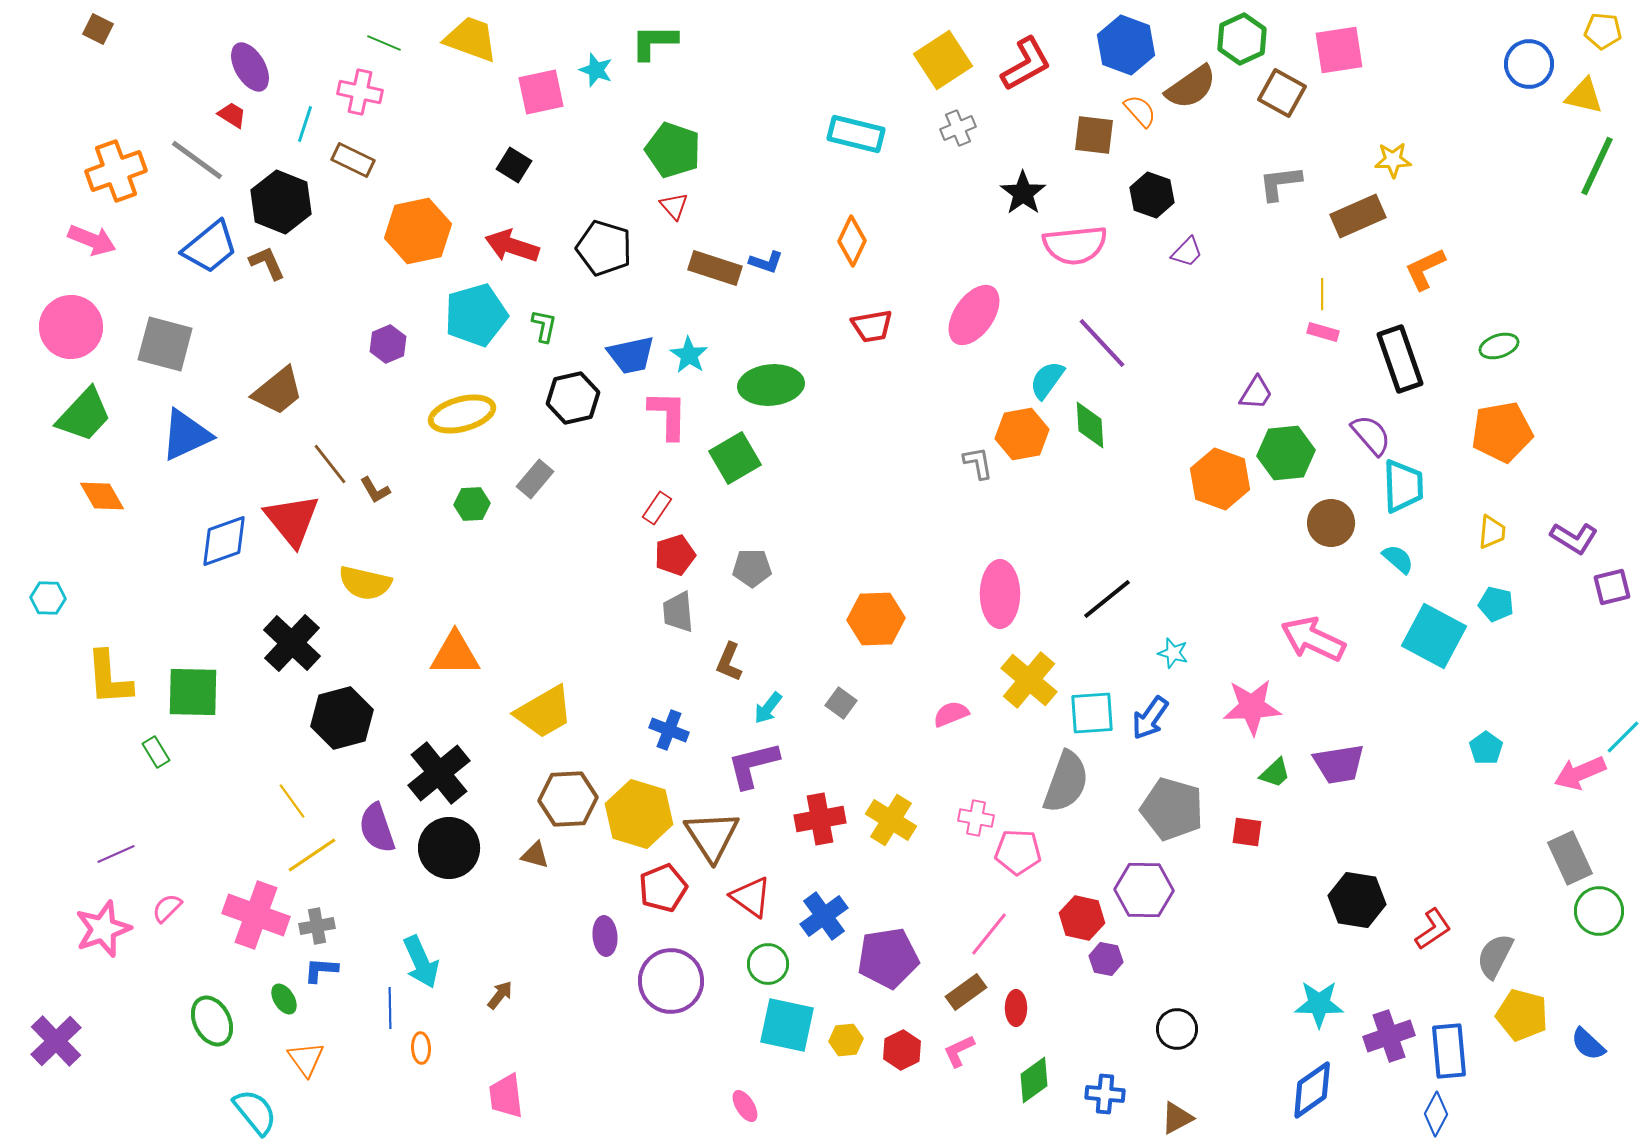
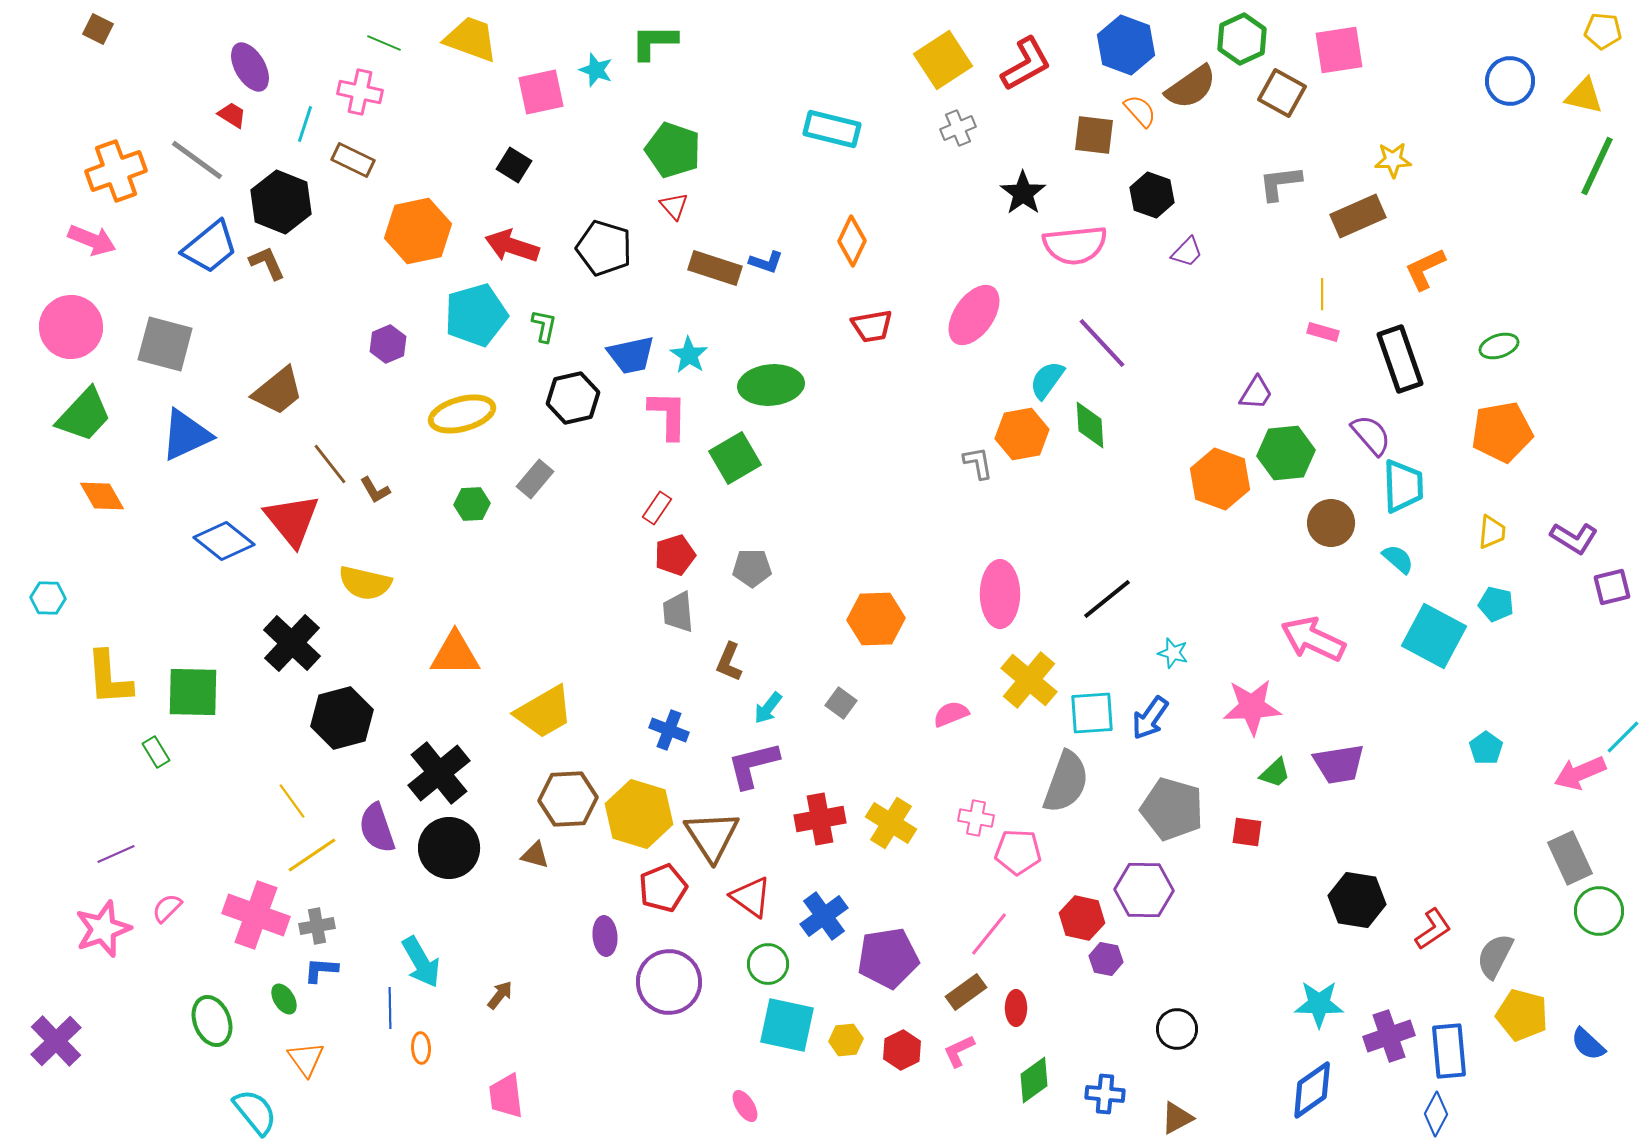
blue circle at (1529, 64): moved 19 px left, 17 px down
cyan rectangle at (856, 134): moved 24 px left, 5 px up
blue diamond at (224, 541): rotated 58 degrees clockwise
yellow cross at (891, 820): moved 3 px down
cyan arrow at (421, 962): rotated 6 degrees counterclockwise
purple circle at (671, 981): moved 2 px left, 1 px down
green ellipse at (212, 1021): rotated 6 degrees clockwise
